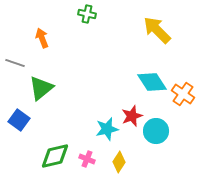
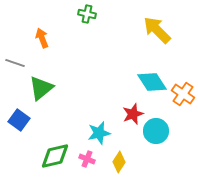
red star: moved 1 px right, 2 px up
cyan star: moved 8 px left, 4 px down
